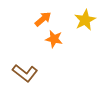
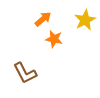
brown L-shape: rotated 25 degrees clockwise
